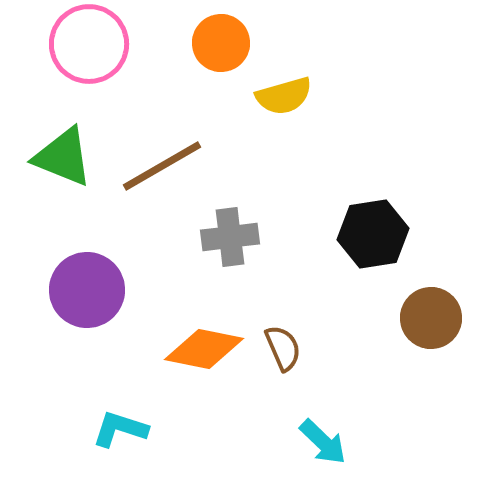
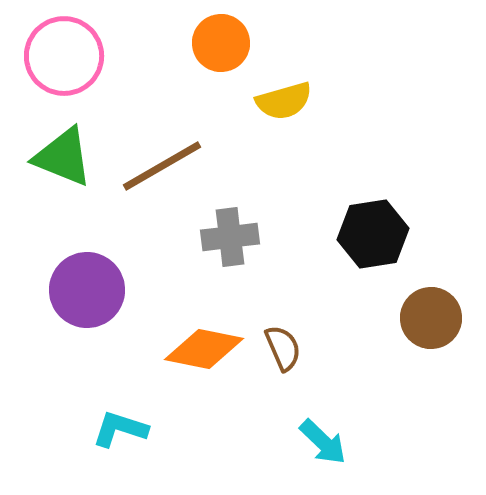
pink circle: moved 25 px left, 12 px down
yellow semicircle: moved 5 px down
